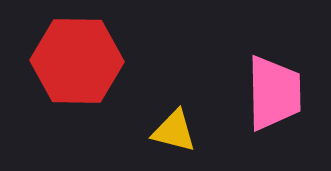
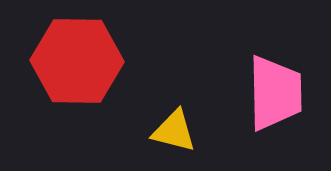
pink trapezoid: moved 1 px right
